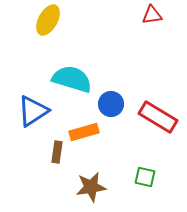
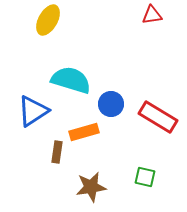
cyan semicircle: moved 1 px left, 1 px down
